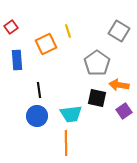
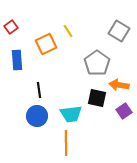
yellow line: rotated 16 degrees counterclockwise
